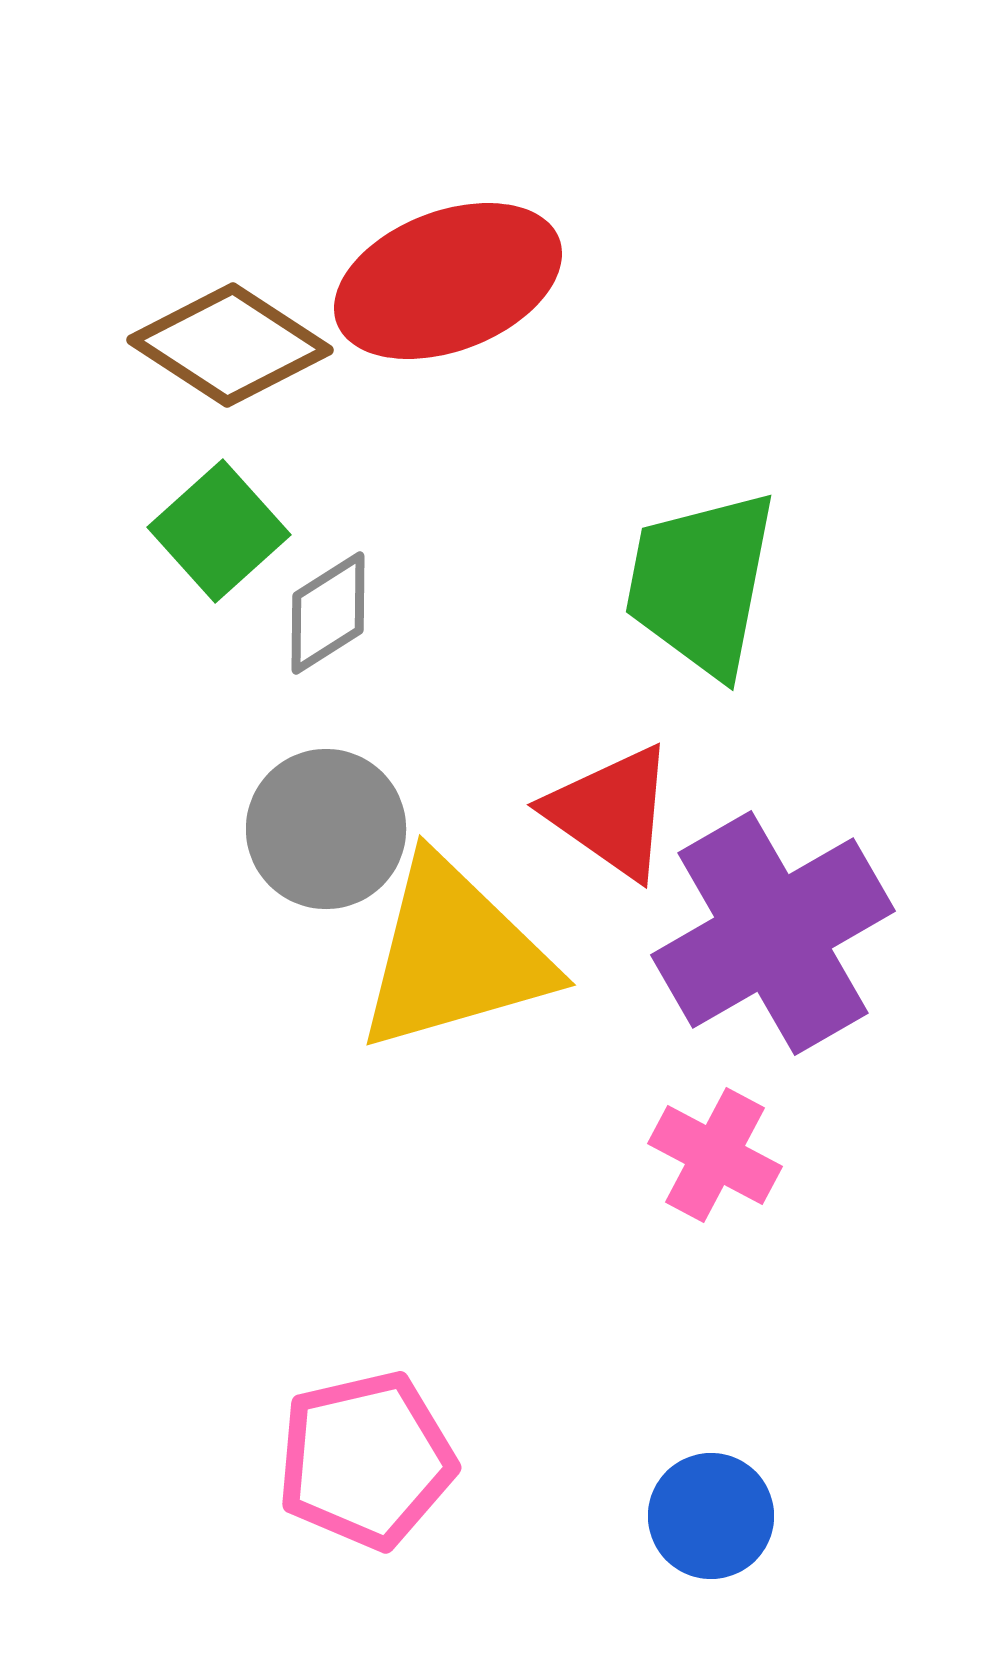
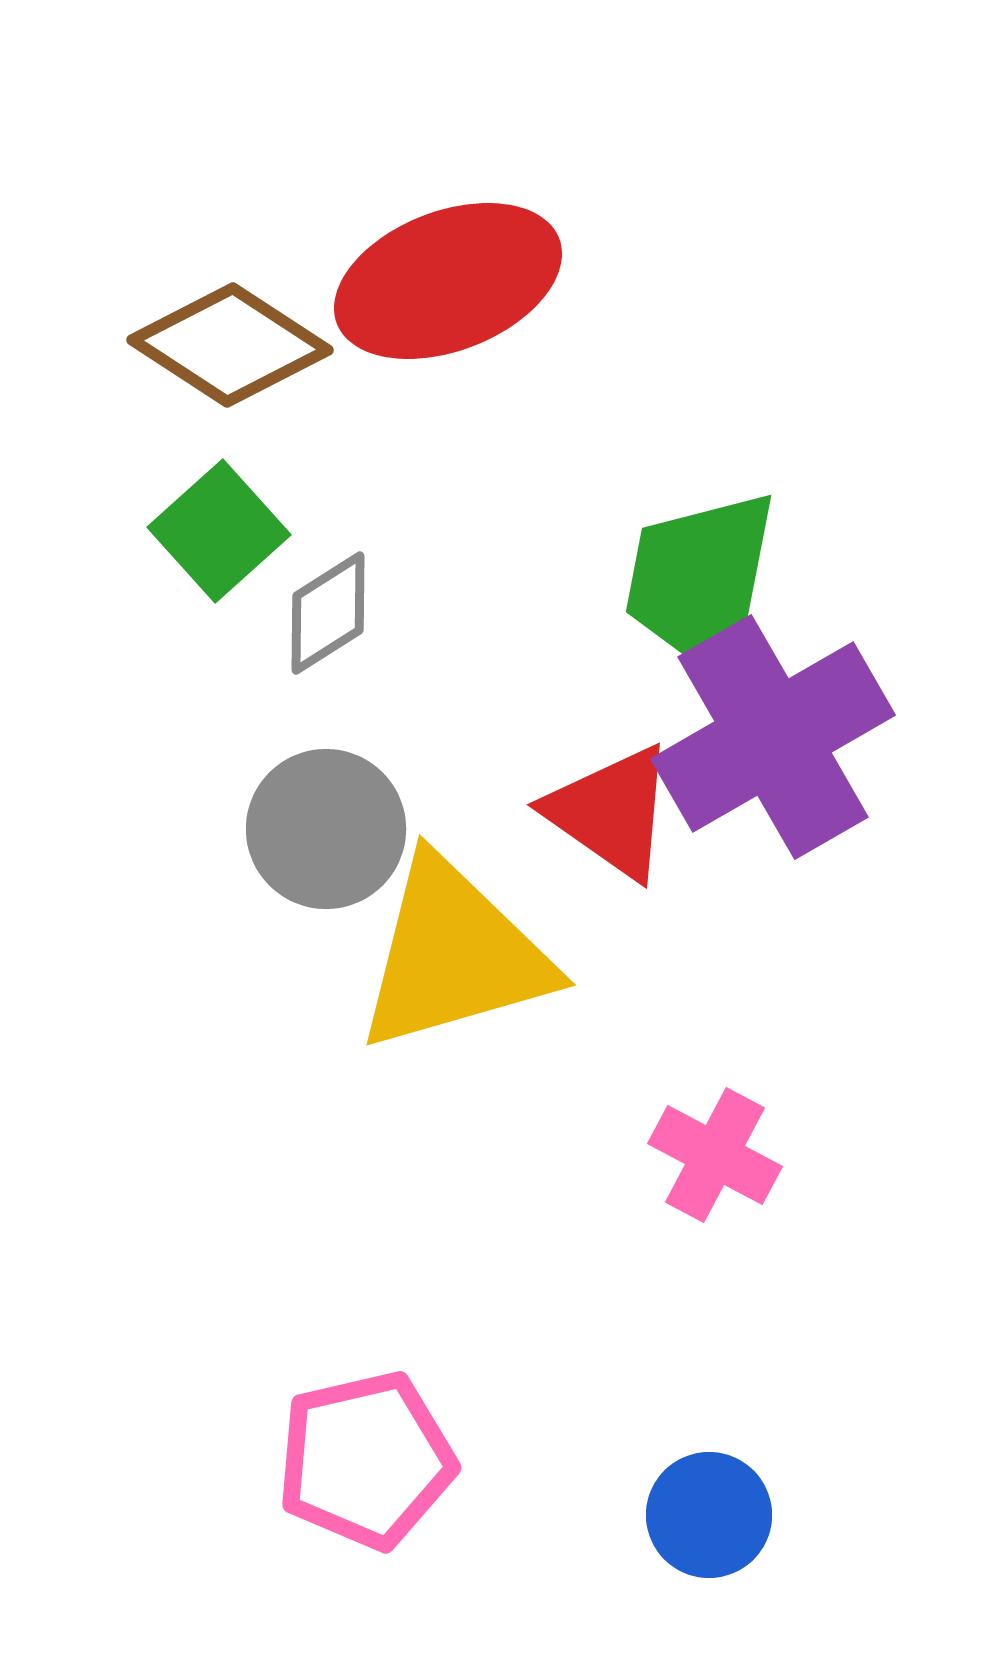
purple cross: moved 196 px up
blue circle: moved 2 px left, 1 px up
